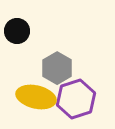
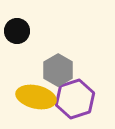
gray hexagon: moved 1 px right, 2 px down
purple hexagon: moved 1 px left
